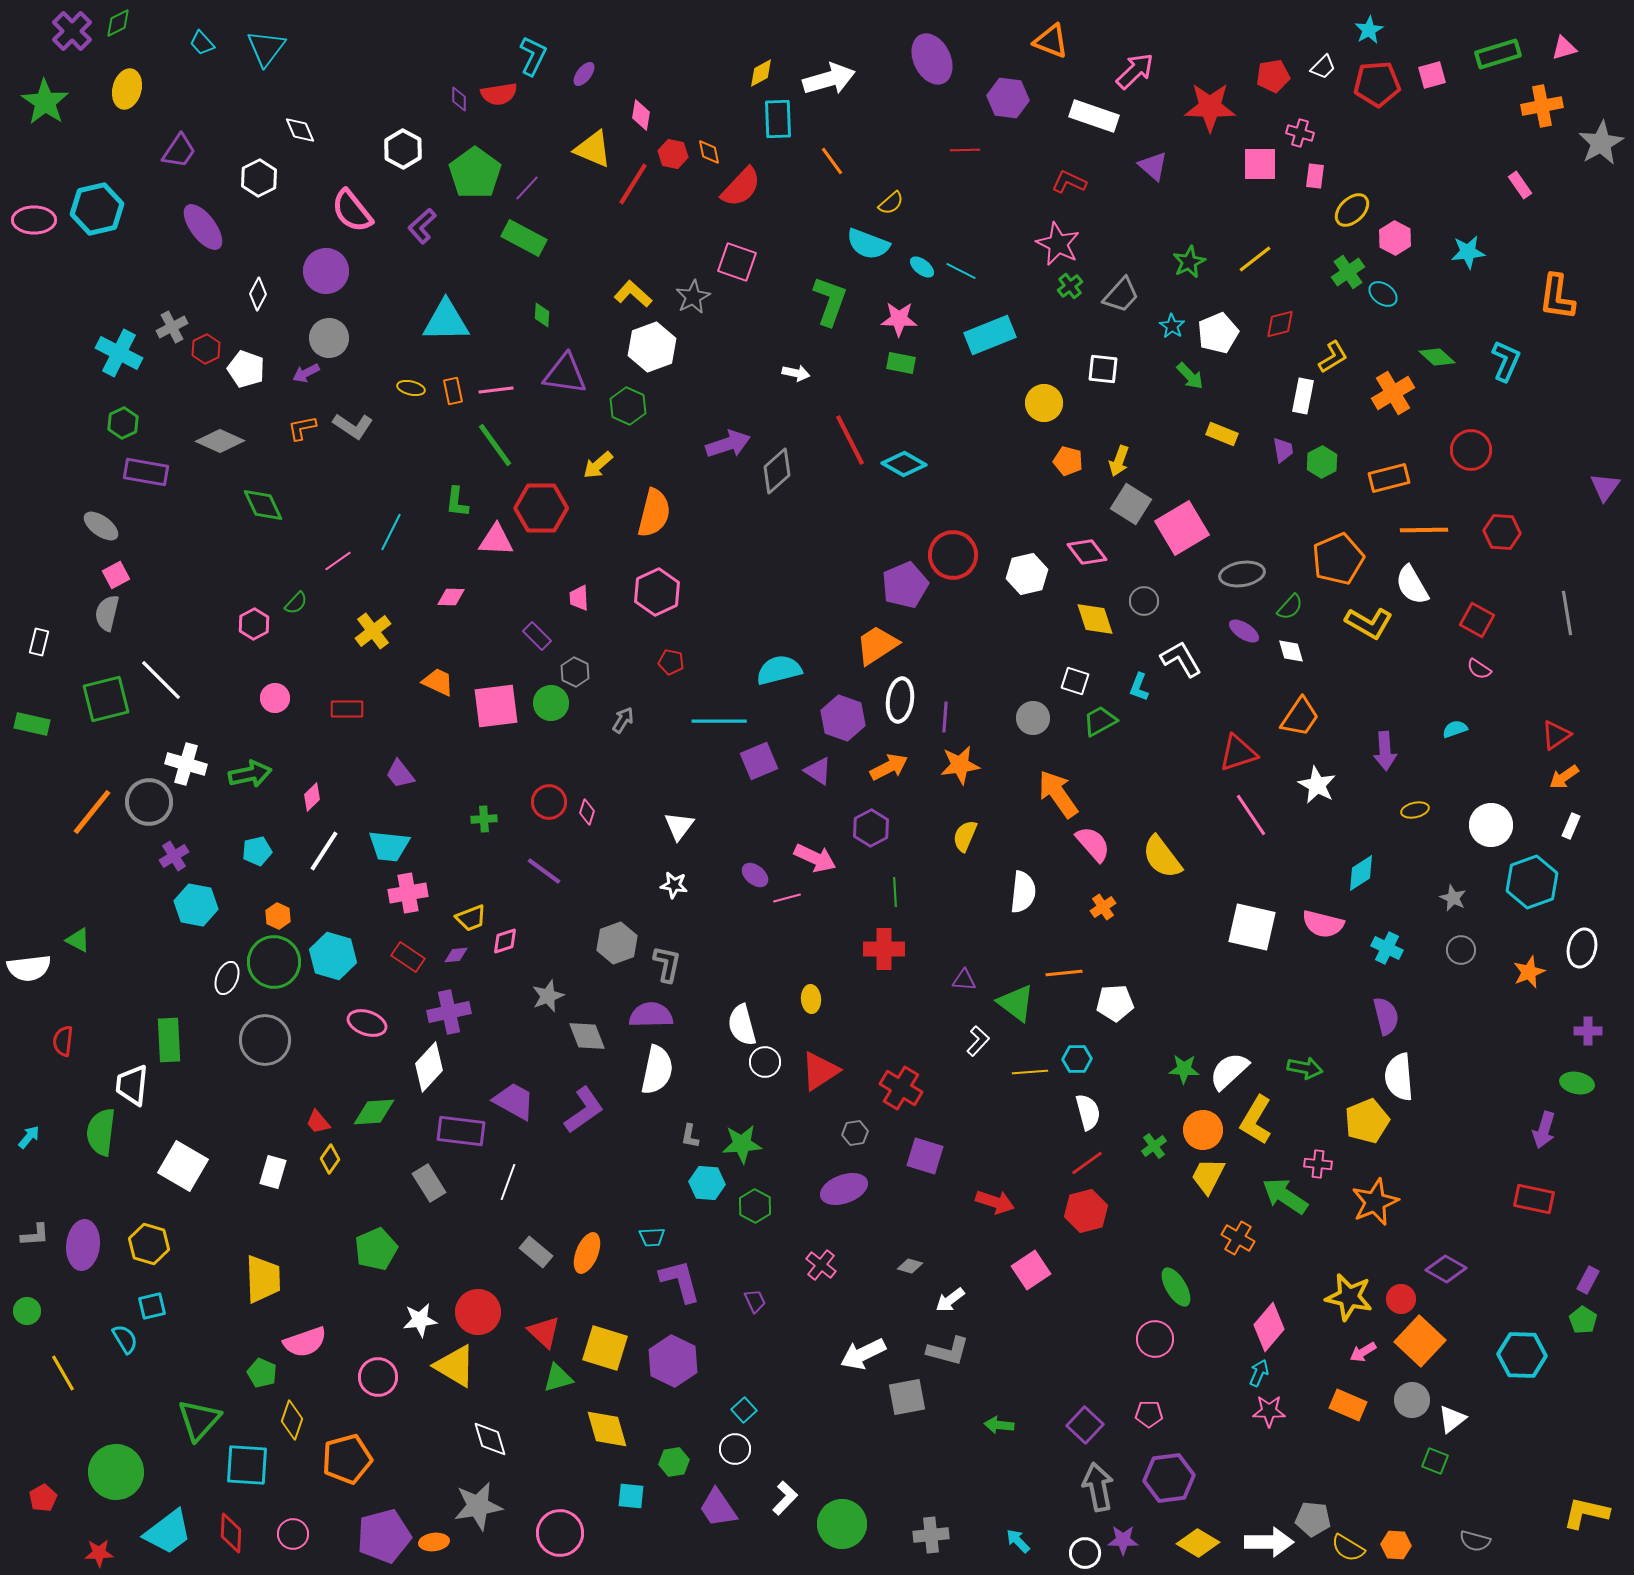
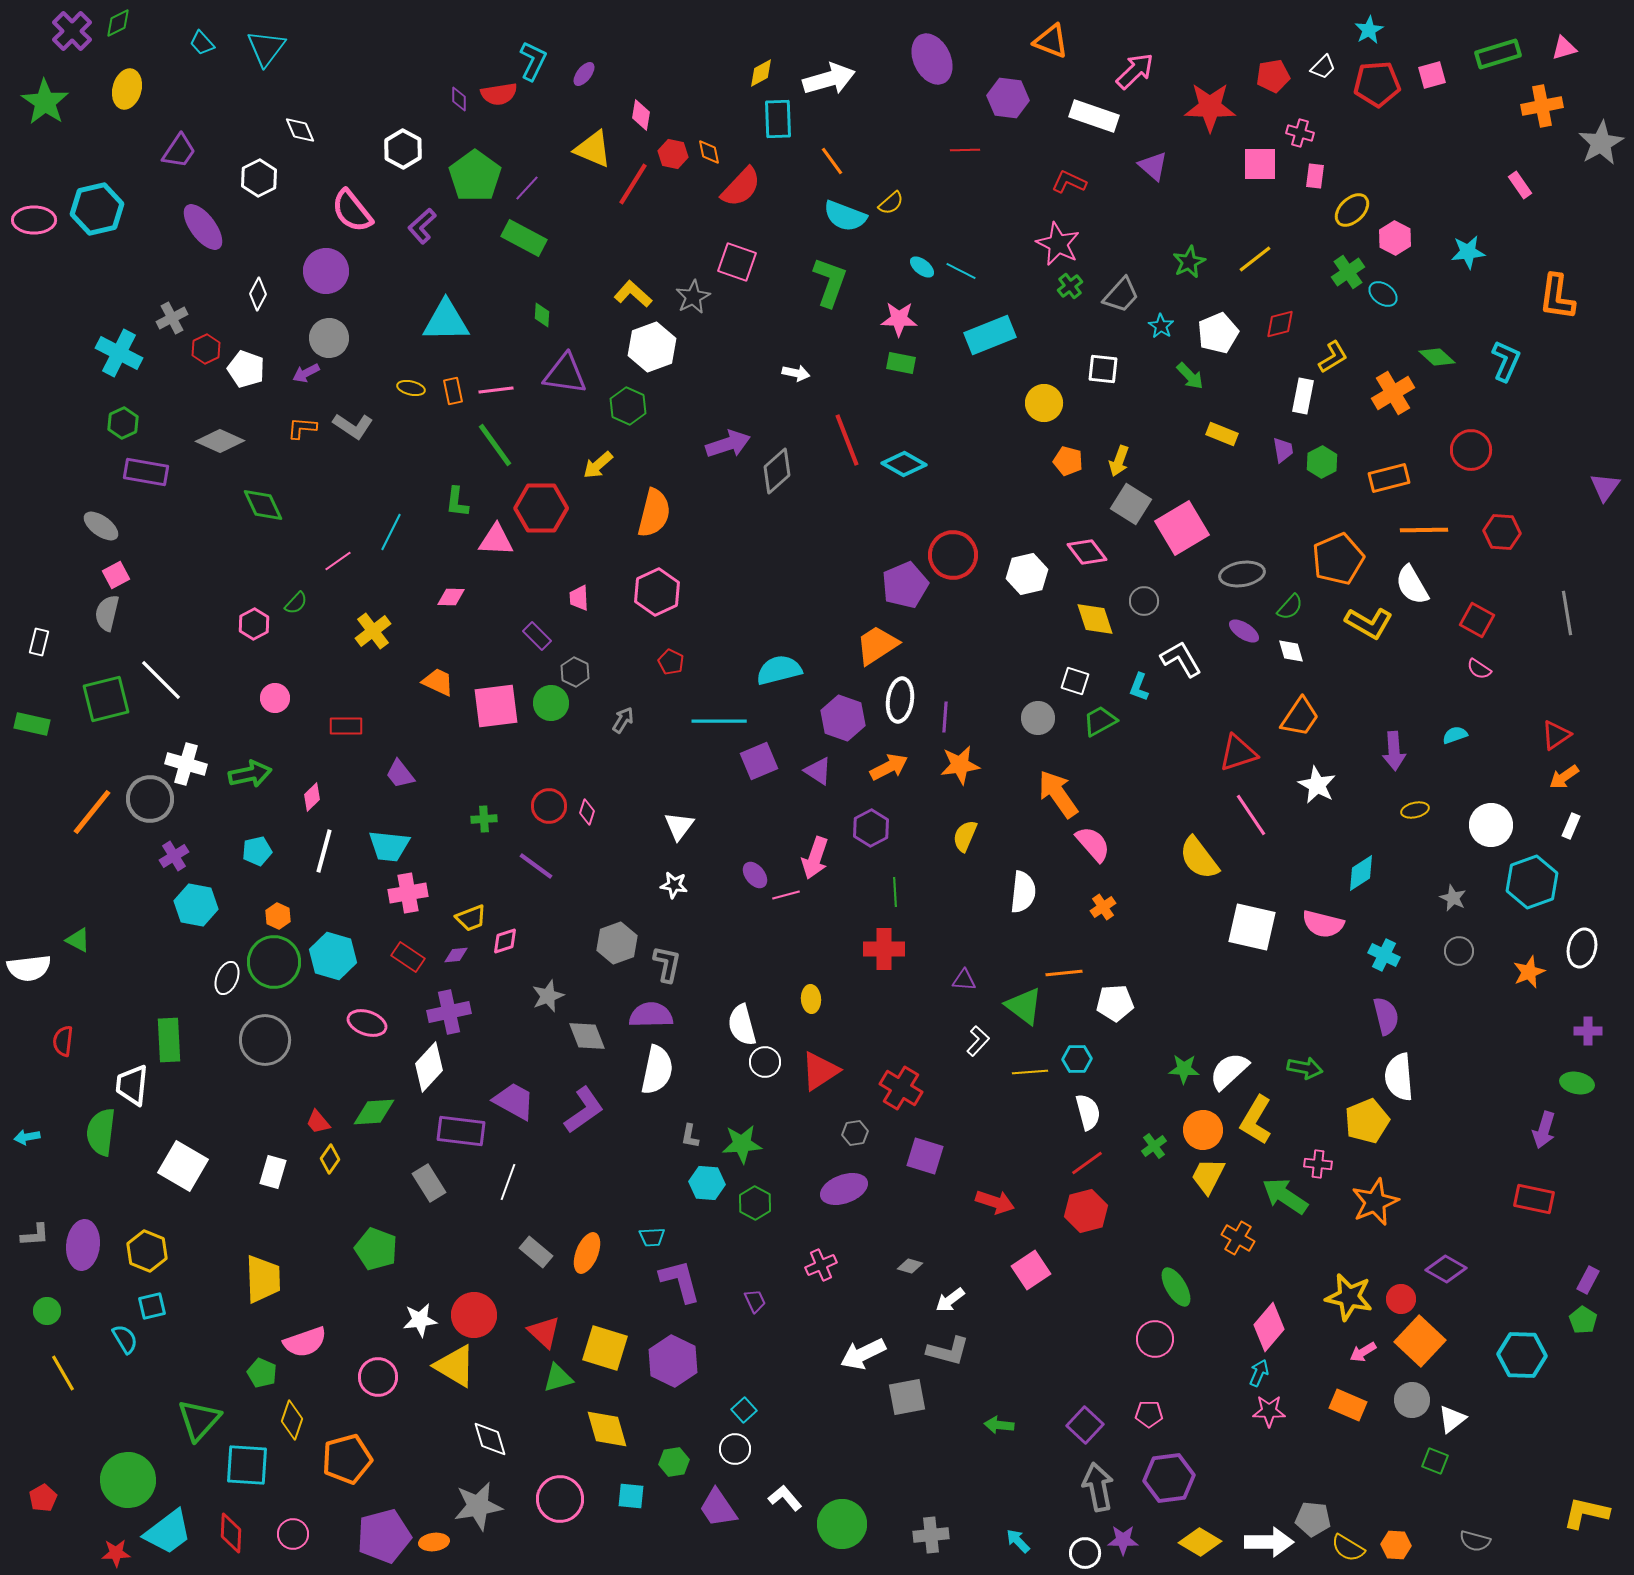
cyan L-shape at (533, 56): moved 5 px down
green pentagon at (475, 173): moved 3 px down
cyan semicircle at (868, 244): moved 23 px left, 28 px up
green L-shape at (830, 301): moved 19 px up
cyan star at (1172, 326): moved 11 px left
gray cross at (172, 327): moved 9 px up
orange L-shape at (302, 428): rotated 16 degrees clockwise
red line at (850, 440): moved 3 px left; rotated 6 degrees clockwise
red pentagon at (671, 662): rotated 15 degrees clockwise
red rectangle at (347, 709): moved 1 px left, 17 px down
gray circle at (1033, 718): moved 5 px right
cyan semicircle at (1455, 729): moved 6 px down
purple arrow at (1385, 751): moved 9 px right
gray circle at (149, 802): moved 1 px right, 3 px up
red circle at (549, 802): moved 4 px down
white line at (324, 851): rotated 18 degrees counterclockwise
yellow semicircle at (1162, 857): moved 37 px right, 1 px down
pink arrow at (815, 858): rotated 84 degrees clockwise
purple line at (544, 871): moved 8 px left, 5 px up
purple ellipse at (755, 875): rotated 12 degrees clockwise
pink line at (787, 898): moved 1 px left, 3 px up
cyan cross at (1387, 948): moved 3 px left, 7 px down
gray circle at (1461, 950): moved 2 px left, 1 px down
green triangle at (1016, 1003): moved 8 px right, 3 px down
cyan arrow at (29, 1137): moved 2 px left; rotated 140 degrees counterclockwise
green hexagon at (755, 1206): moved 3 px up
yellow hexagon at (149, 1244): moved 2 px left, 7 px down; rotated 6 degrees clockwise
green pentagon at (376, 1249): rotated 27 degrees counterclockwise
pink cross at (821, 1265): rotated 28 degrees clockwise
green circle at (27, 1311): moved 20 px right
red circle at (478, 1312): moved 4 px left, 3 px down
green circle at (116, 1472): moved 12 px right, 8 px down
white L-shape at (785, 1498): rotated 84 degrees counterclockwise
pink circle at (560, 1533): moved 34 px up
yellow diamond at (1198, 1543): moved 2 px right, 1 px up
red star at (99, 1553): moved 17 px right
